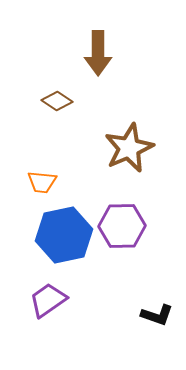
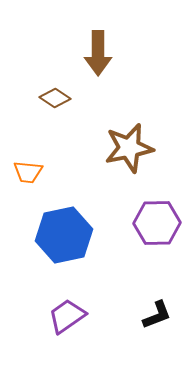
brown diamond: moved 2 px left, 3 px up
brown star: rotated 12 degrees clockwise
orange trapezoid: moved 14 px left, 10 px up
purple hexagon: moved 35 px right, 3 px up
purple trapezoid: moved 19 px right, 16 px down
black L-shape: rotated 40 degrees counterclockwise
